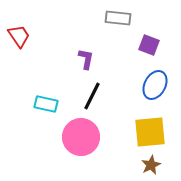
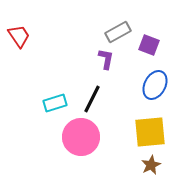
gray rectangle: moved 14 px down; rotated 35 degrees counterclockwise
purple L-shape: moved 20 px right
black line: moved 3 px down
cyan rectangle: moved 9 px right, 1 px up; rotated 30 degrees counterclockwise
